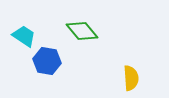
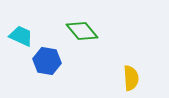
cyan trapezoid: moved 3 px left; rotated 10 degrees counterclockwise
